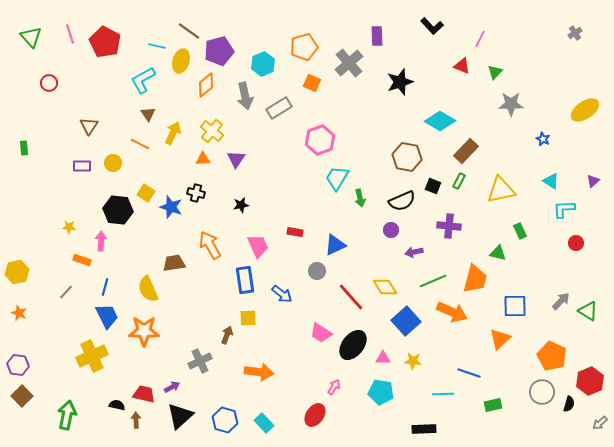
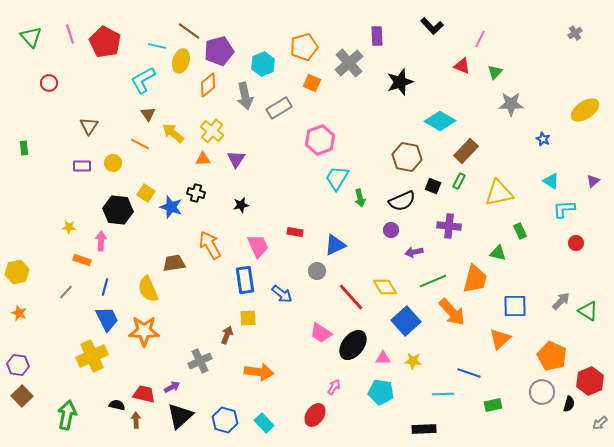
orange diamond at (206, 85): moved 2 px right
yellow arrow at (173, 133): rotated 75 degrees counterclockwise
yellow triangle at (501, 190): moved 2 px left, 3 px down
orange arrow at (452, 312): rotated 24 degrees clockwise
blue trapezoid at (107, 316): moved 3 px down
